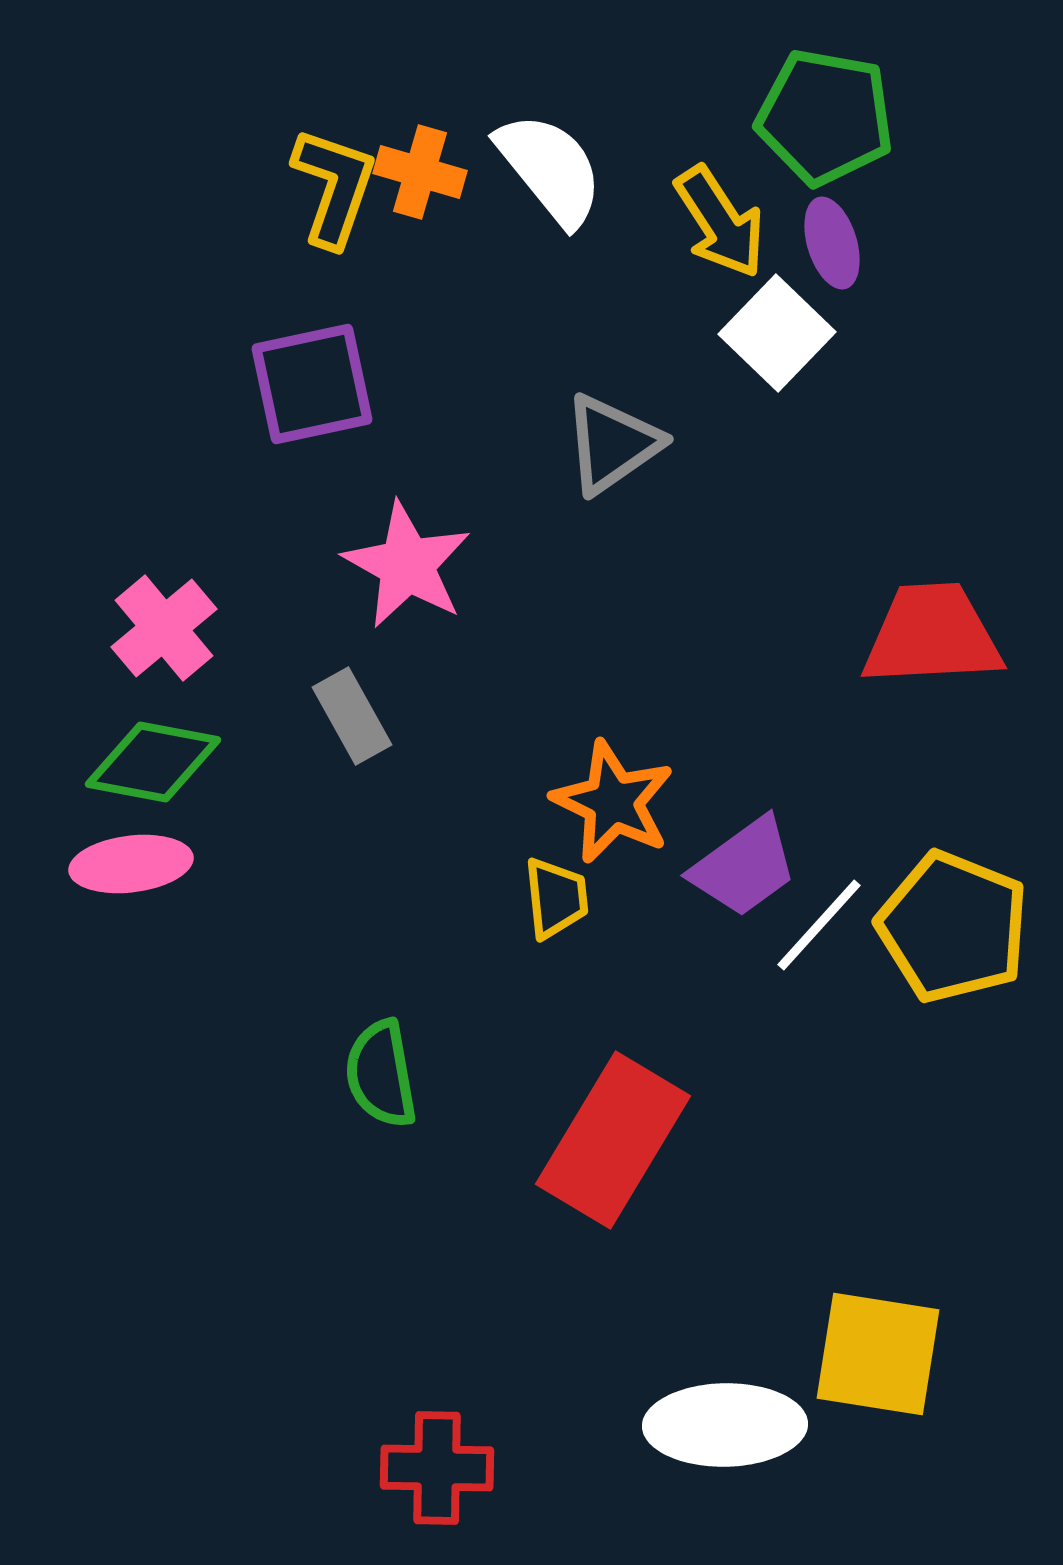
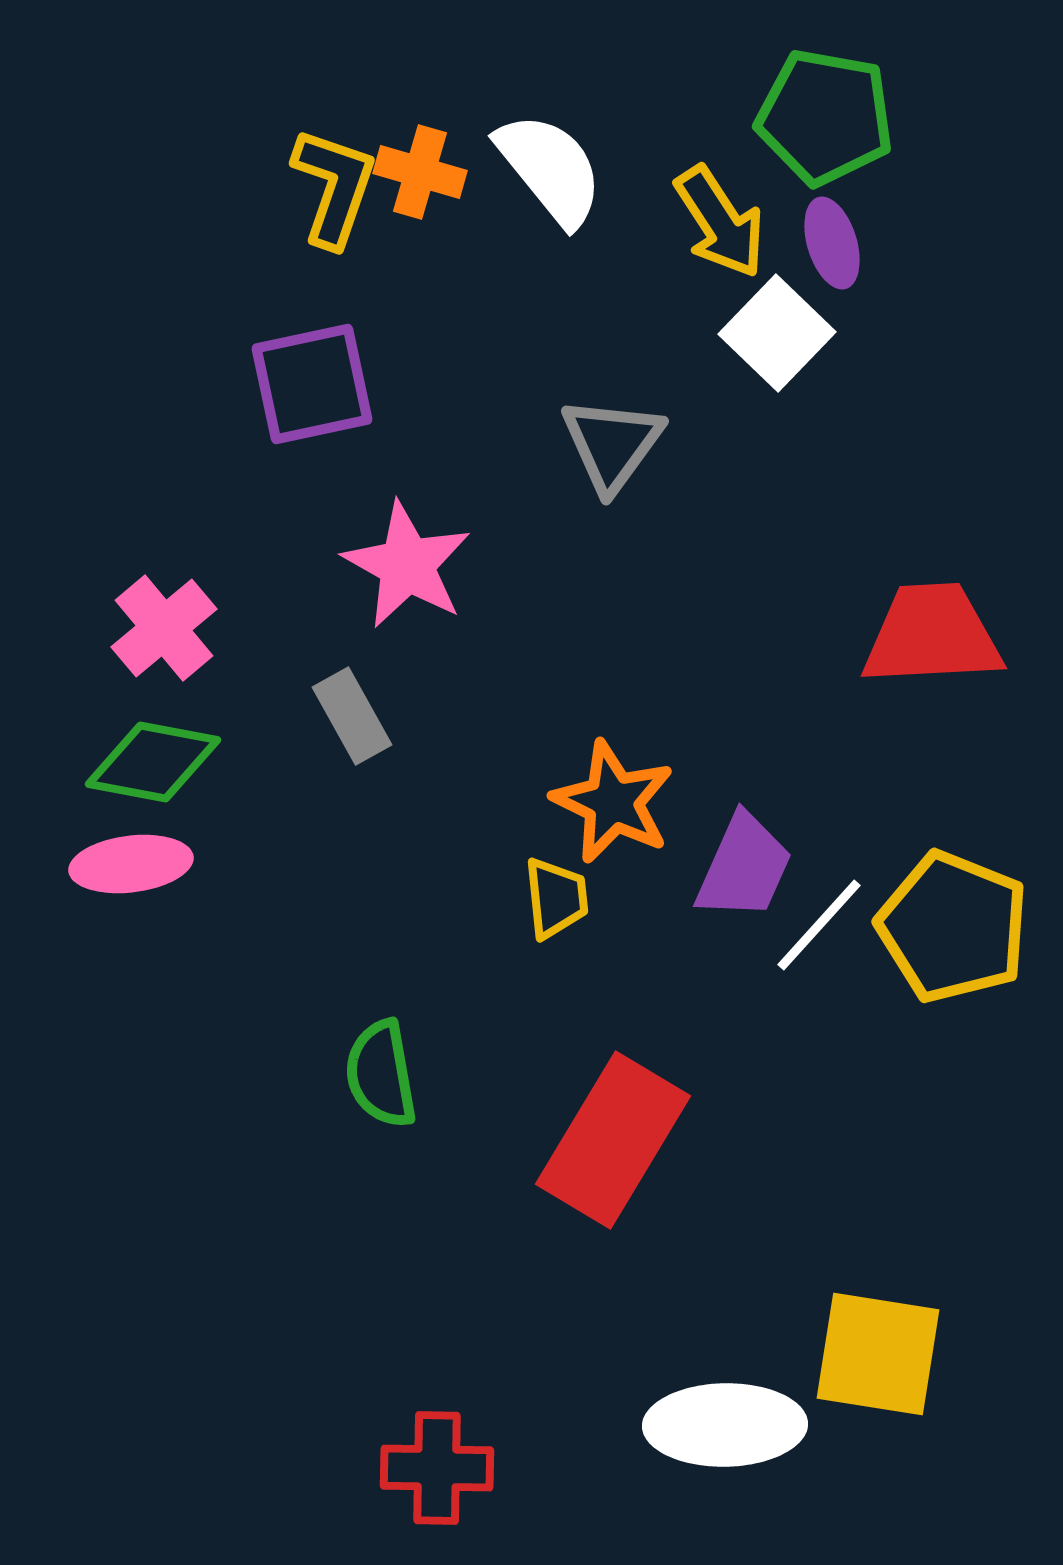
gray triangle: rotated 19 degrees counterclockwise
purple trapezoid: rotated 30 degrees counterclockwise
